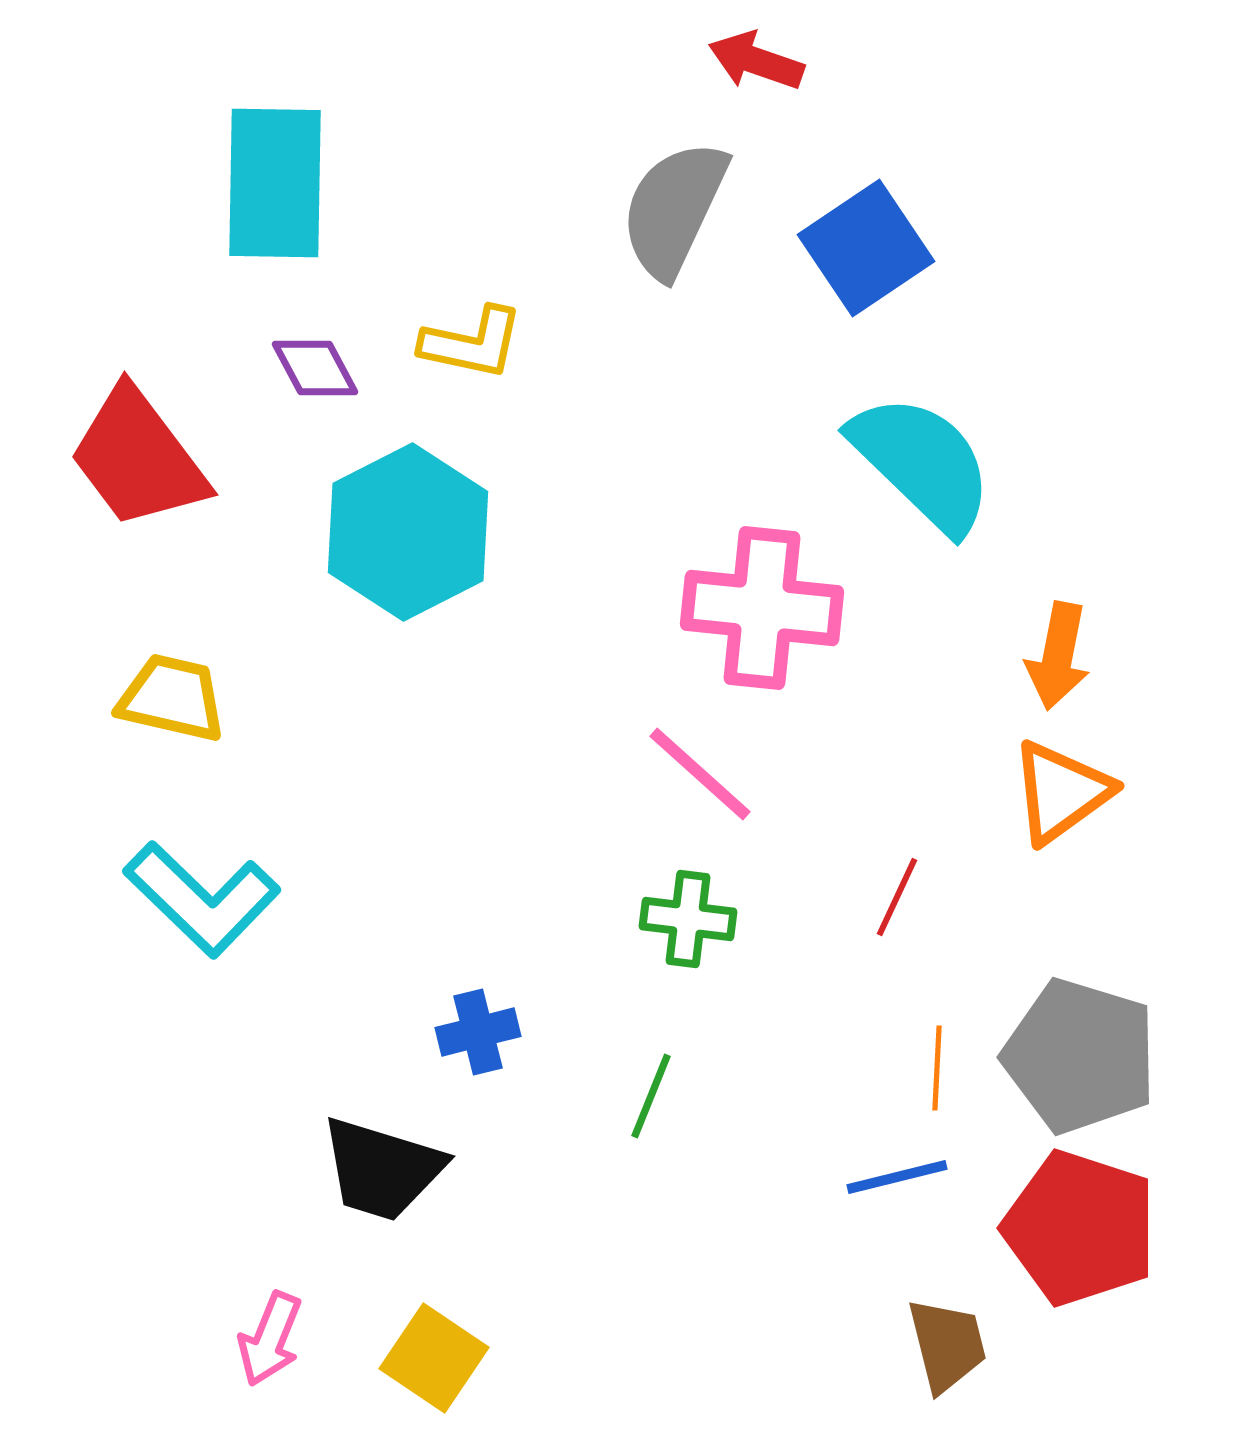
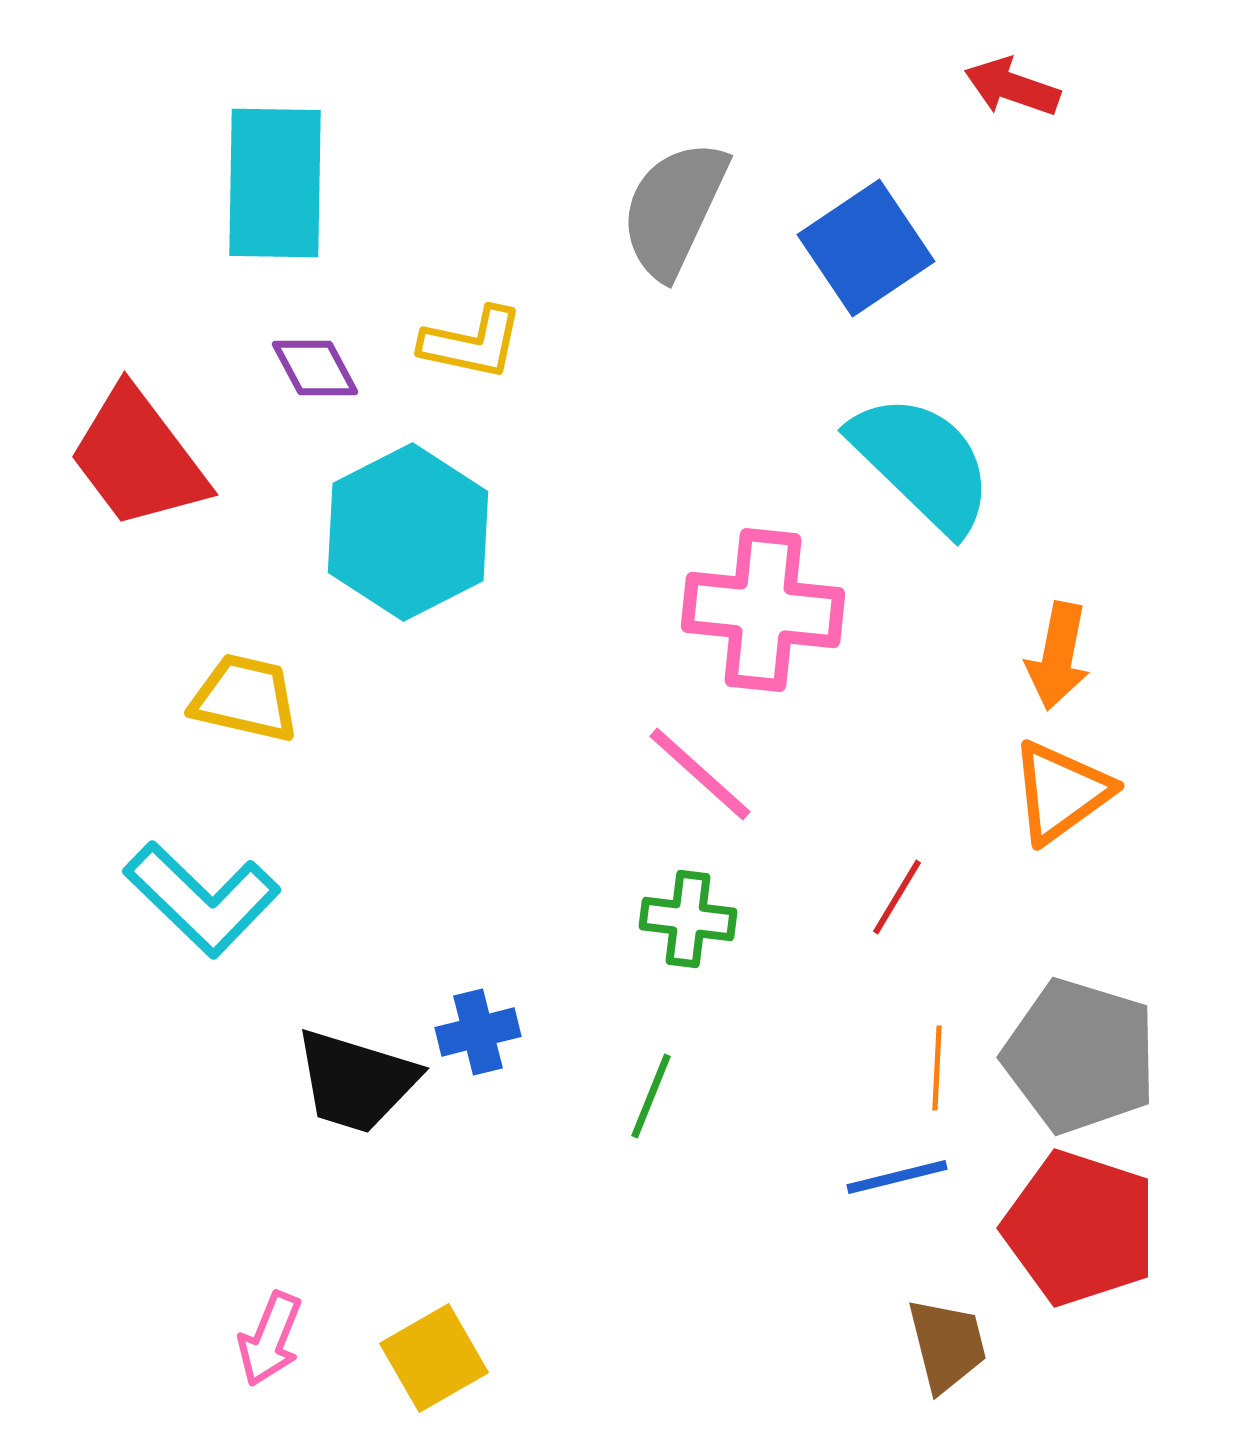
red arrow: moved 256 px right, 26 px down
pink cross: moved 1 px right, 2 px down
yellow trapezoid: moved 73 px right
red line: rotated 6 degrees clockwise
black trapezoid: moved 26 px left, 88 px up
yellow square: rotated 26 degrees clockwise
